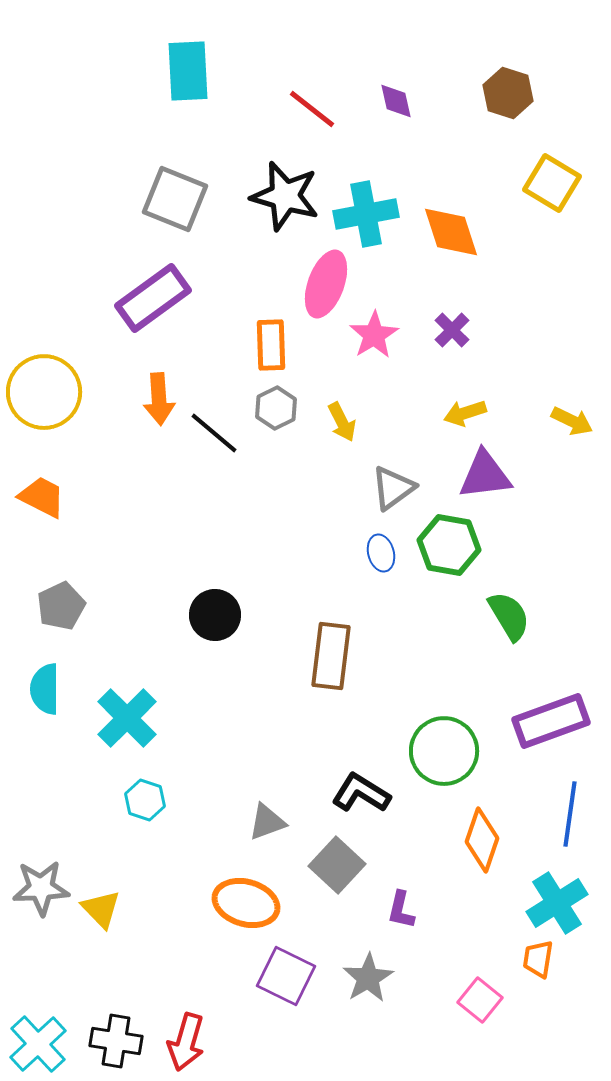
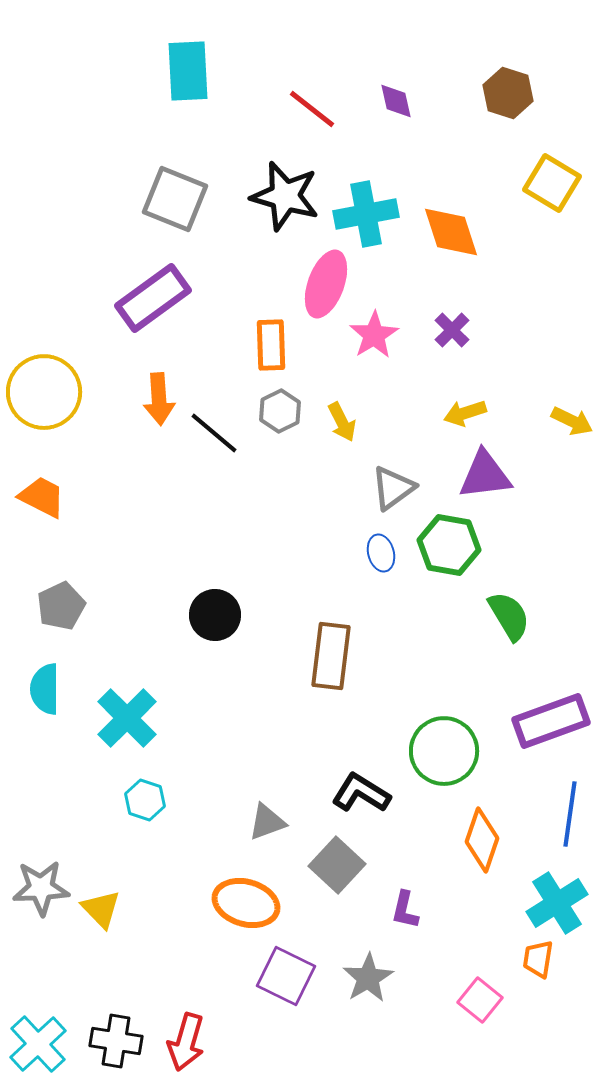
gray hexagon at (276, 408): moved 4 px right, 3 px down
purple L-shape at (401, 910): moved 4 px right
